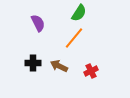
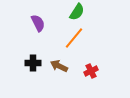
green semicircle: moved 2 px left, 1 px up
